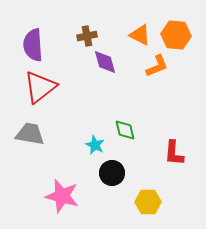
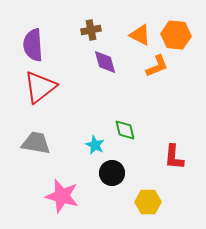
brown cross: moved 4 px right, 6 px up
gray trapezoid: moved 6 px right, 9 px down
red L-shape: moved 4 px down
